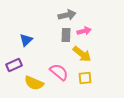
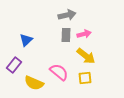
pink arrow: moved 3 px down
yellow arrow: moved 4 px right, 2 px down
purple rectangle: rotated 28 degrees counterclockwise
